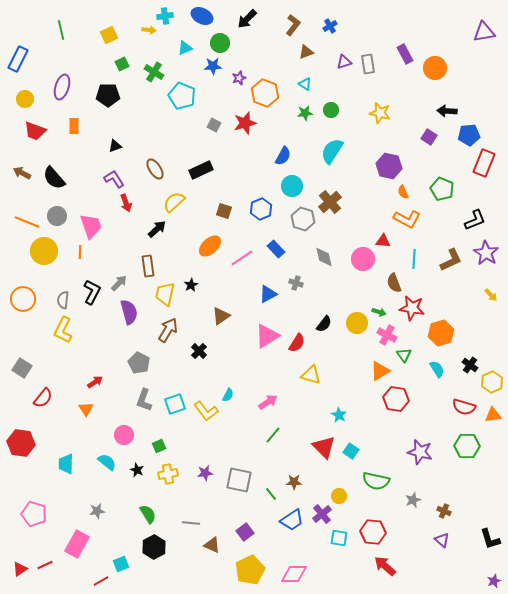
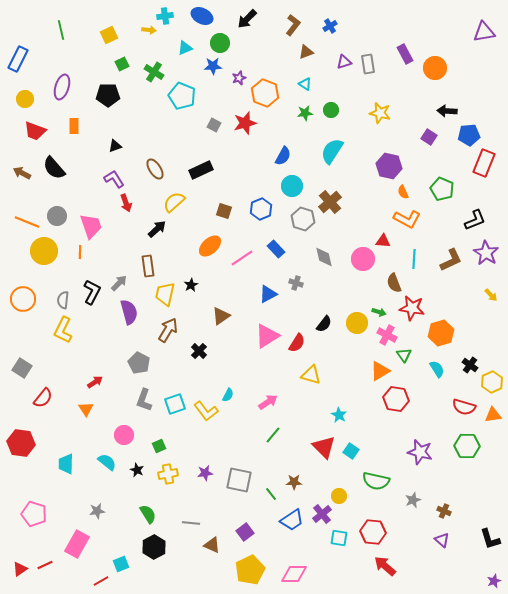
black semicircle at (54, 178): moved 10 px up
